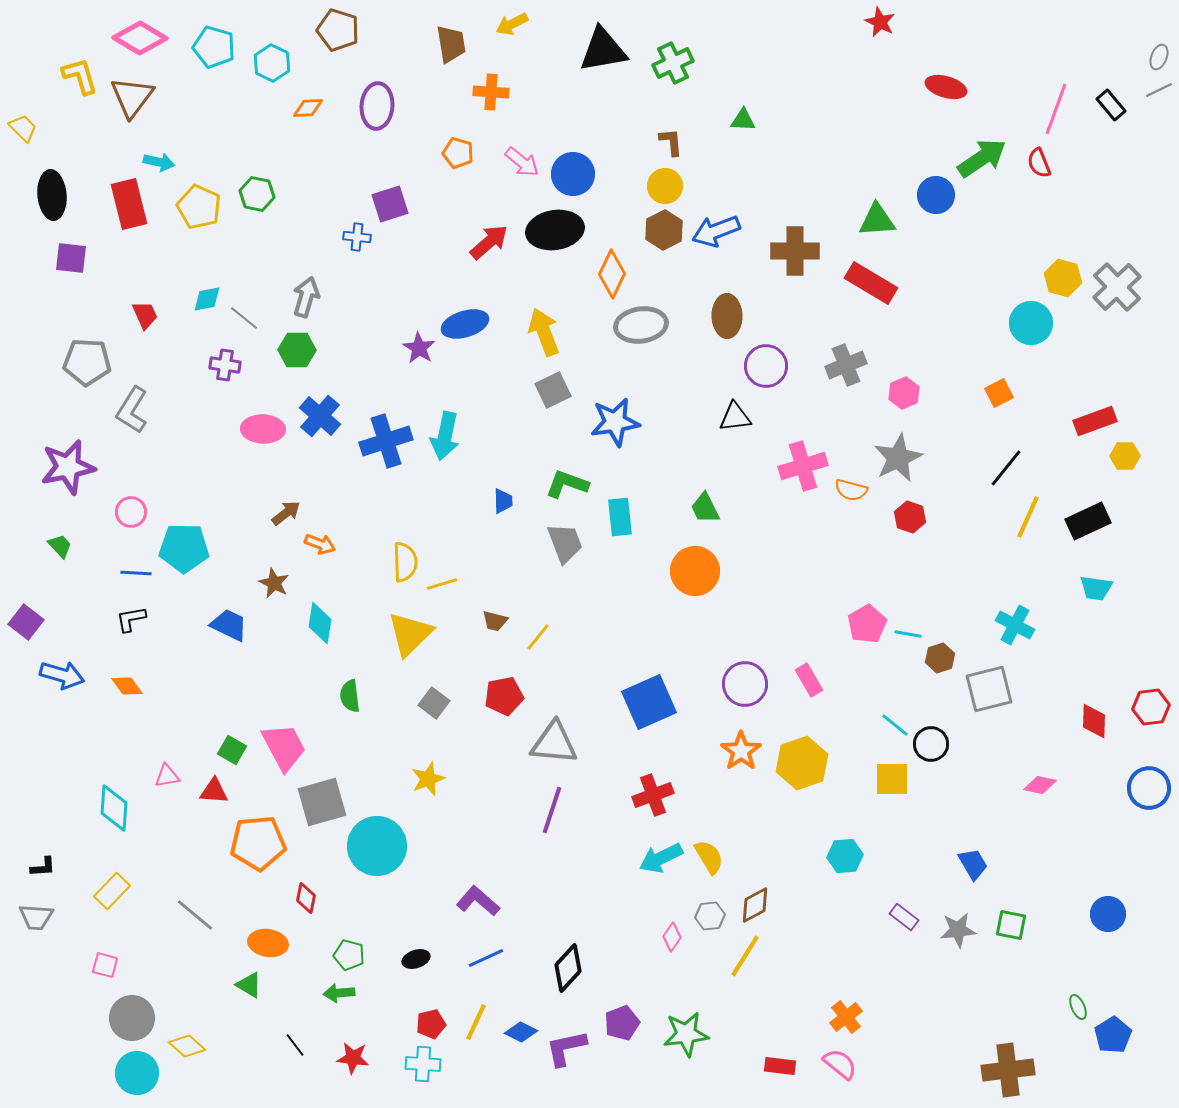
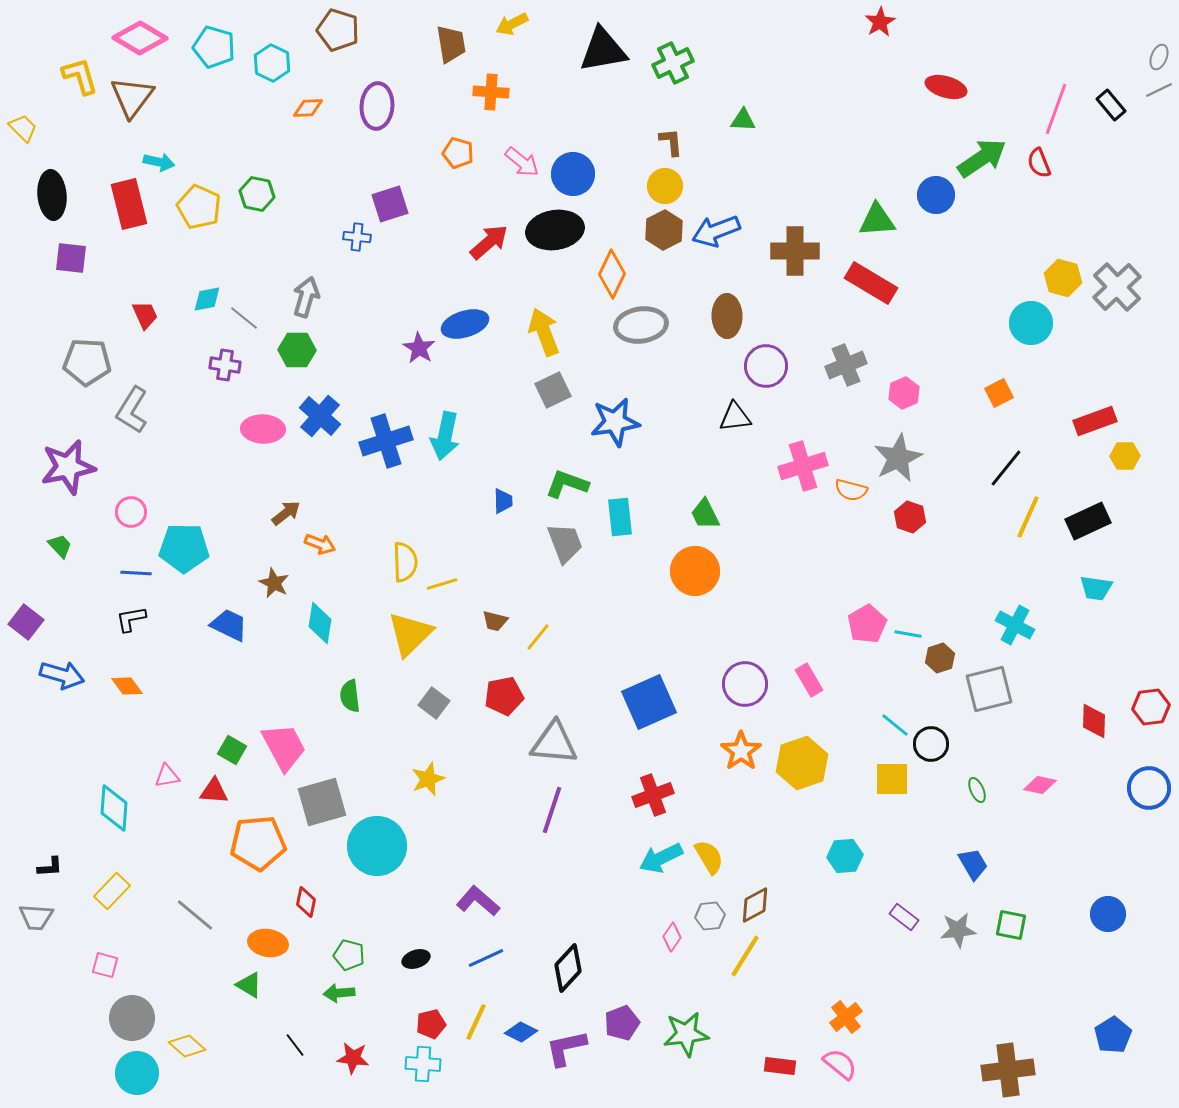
red star at (880, 22): rotated 16 degrees clockwise
green trapezoid at (705, 508): moved 6 px down
black L-shape at (43, 867): moved 7 px right
red diamond at (306, 898): moved 4 px down
green ellipse at (1078, 1007): moved 101 px left, 217 px up
